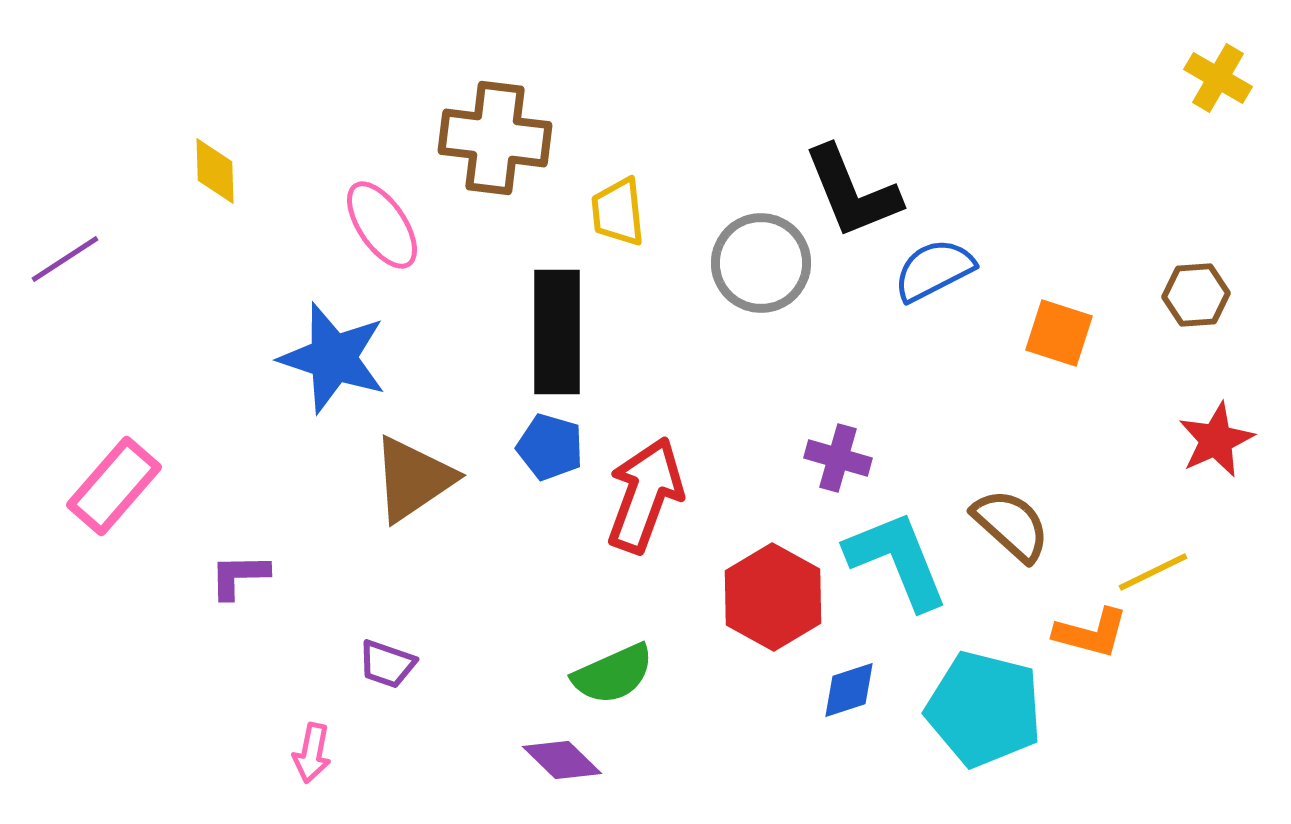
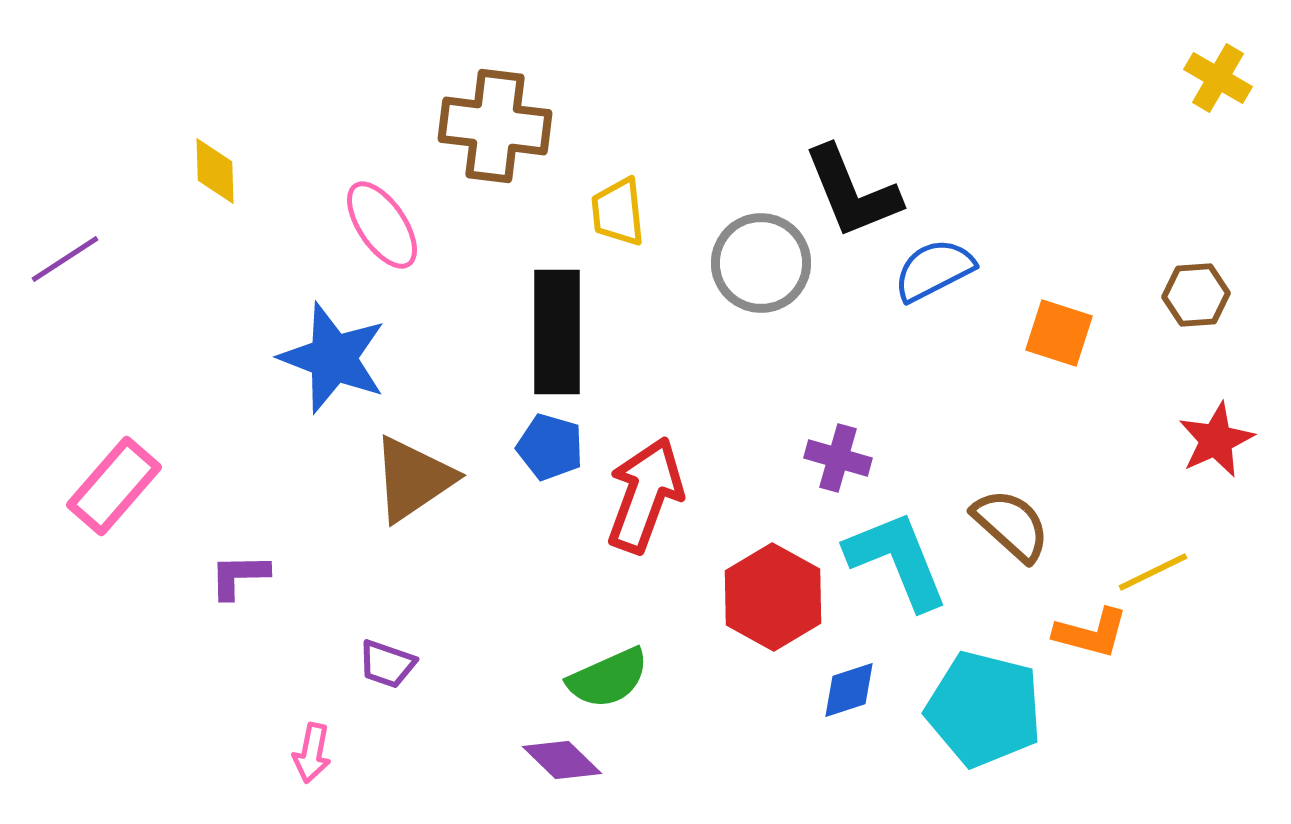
brown cross: moved 12 px up
blue star: rotated 3 degrees clockwise
green semicircle: moved 5 px left, 4 px down
